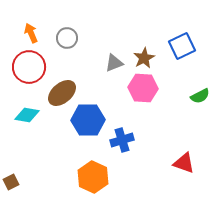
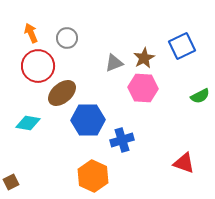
red circle: moved 9 px right, 1 px up
cyan diamond: moved 1 px right, 8 px down
orange hexagon: moved 1 px up
